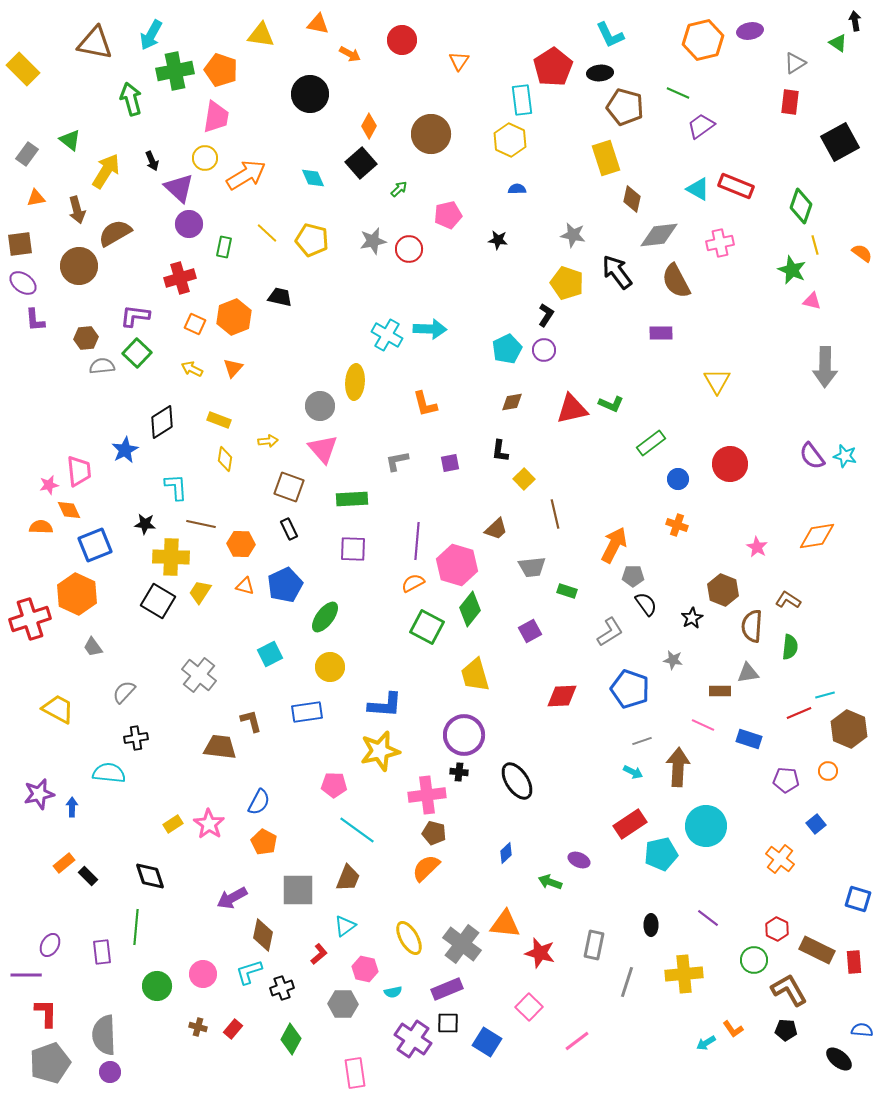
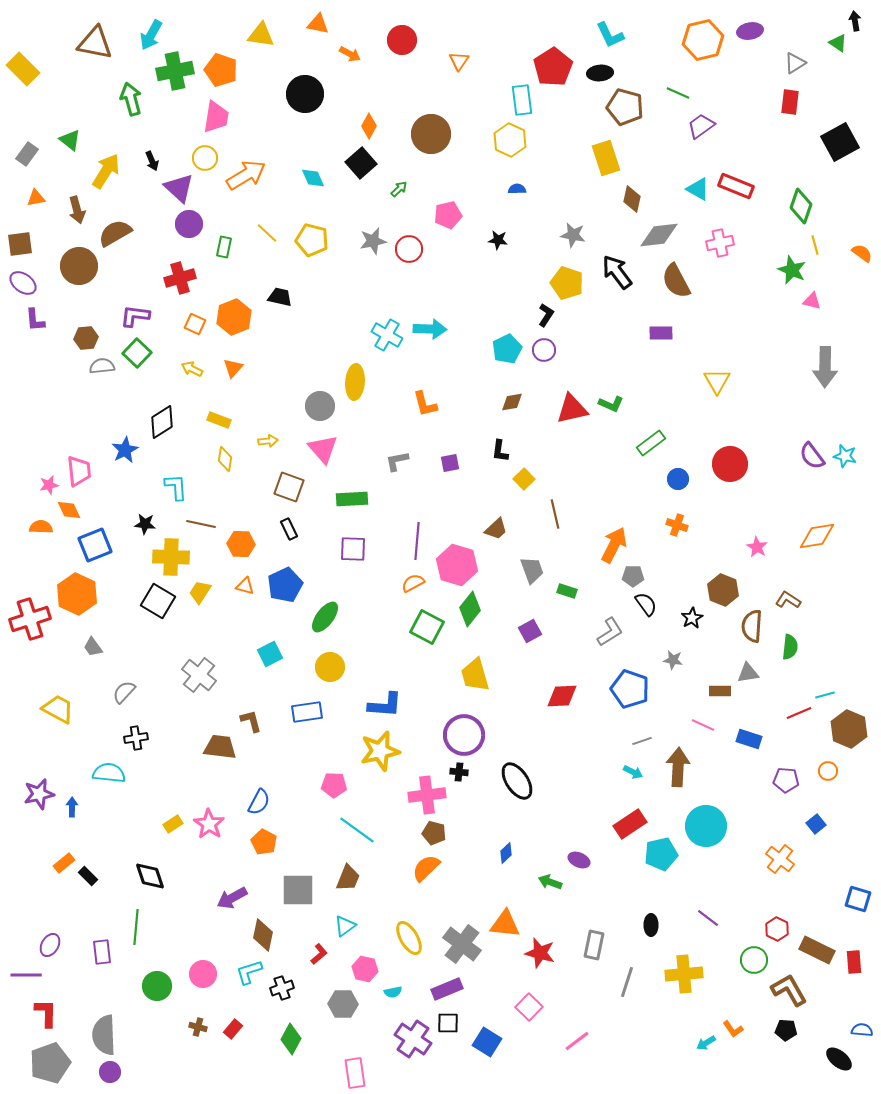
black circle at (310, 94): moved 5 px left
gray trapezoid at (532, 567): moved 3 px down; rotated 104 degrees counterclockwise
